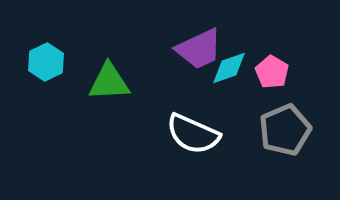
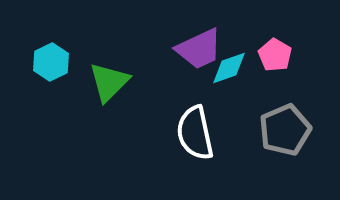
cyan hexagon: moved 5 px right
pink pentagon: moved 3 px right, 17 px up
green triangle: rotated 42 degrees counterclockwise
white semicircle: moved 2 px right, 1 px up; rotated 54 degrees clockwise
